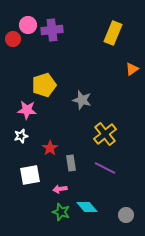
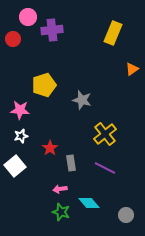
pink circle: moved 8 px up
pink star: moved 7 px left
white square: moved 15 px left, 9 px up; rotated 30 degrees counterclockwise
cyan diamond: moved 2 px right, 4 px up
